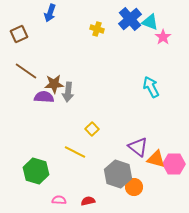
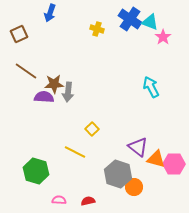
blue cross: rotated 15 degrees counterclockwise
